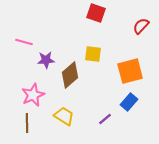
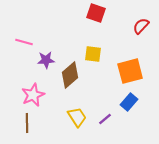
yellow trapezoid: moved 13 px right, 1 px down; rotated 25 degrees clockwise
